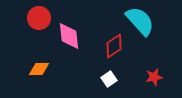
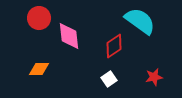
cyan semicircle: rotated 12 degrees counterclockwise
